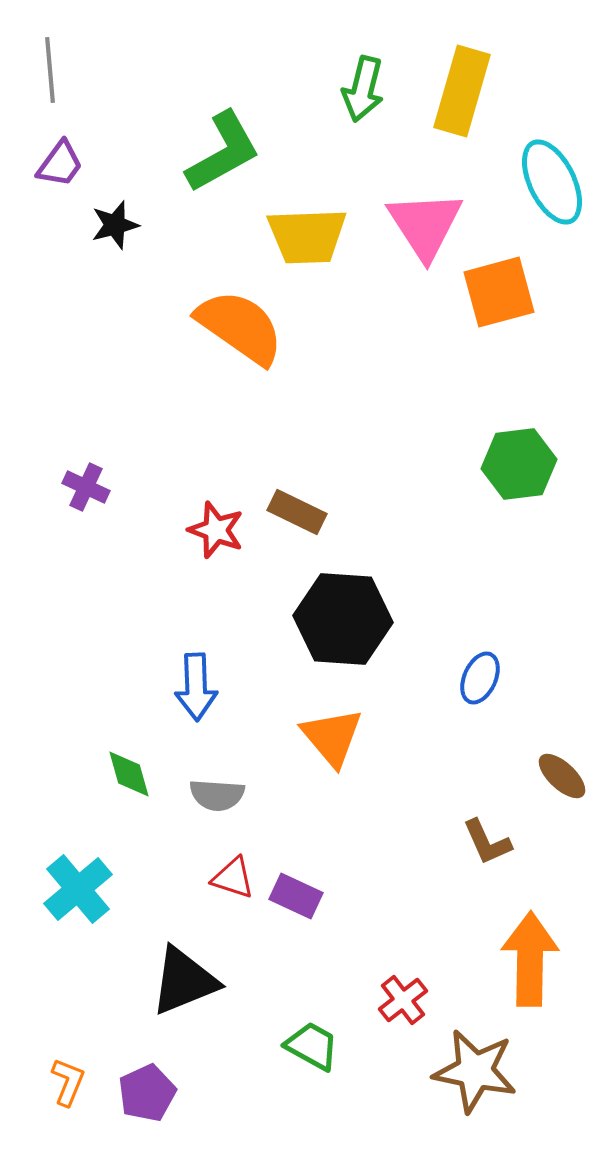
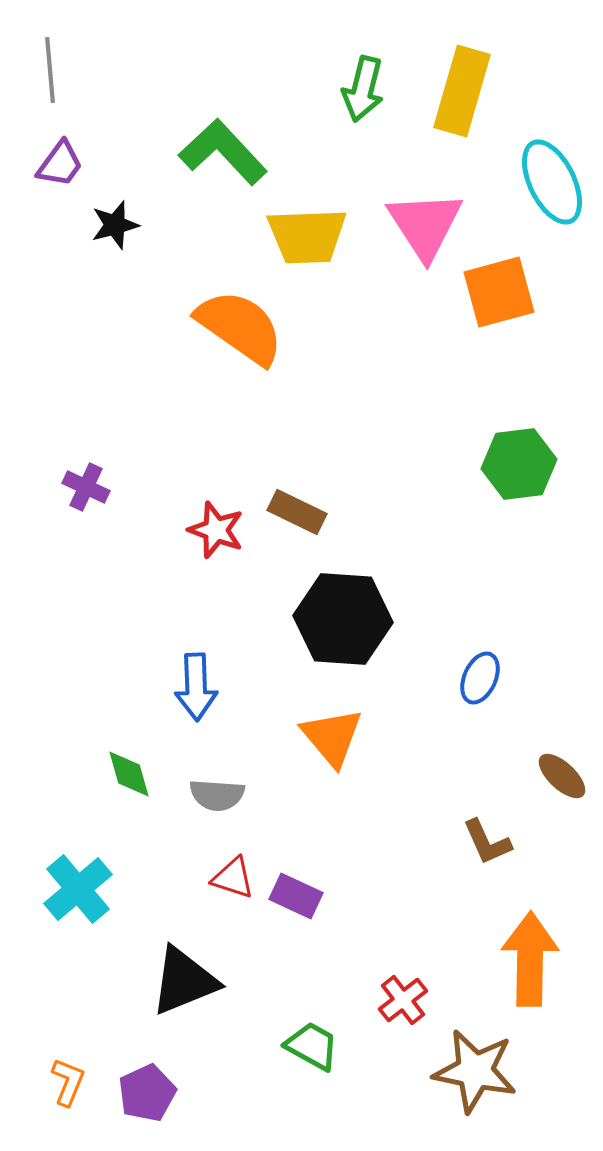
green L-shape: rotated 104 degrees counterclockwise
